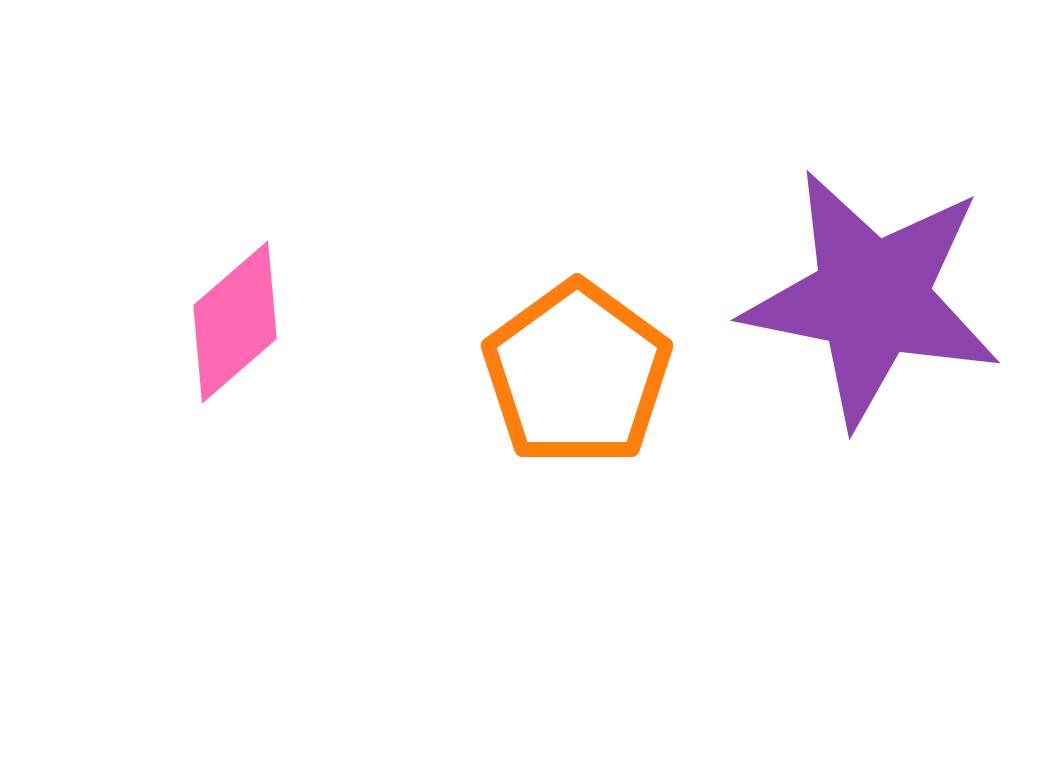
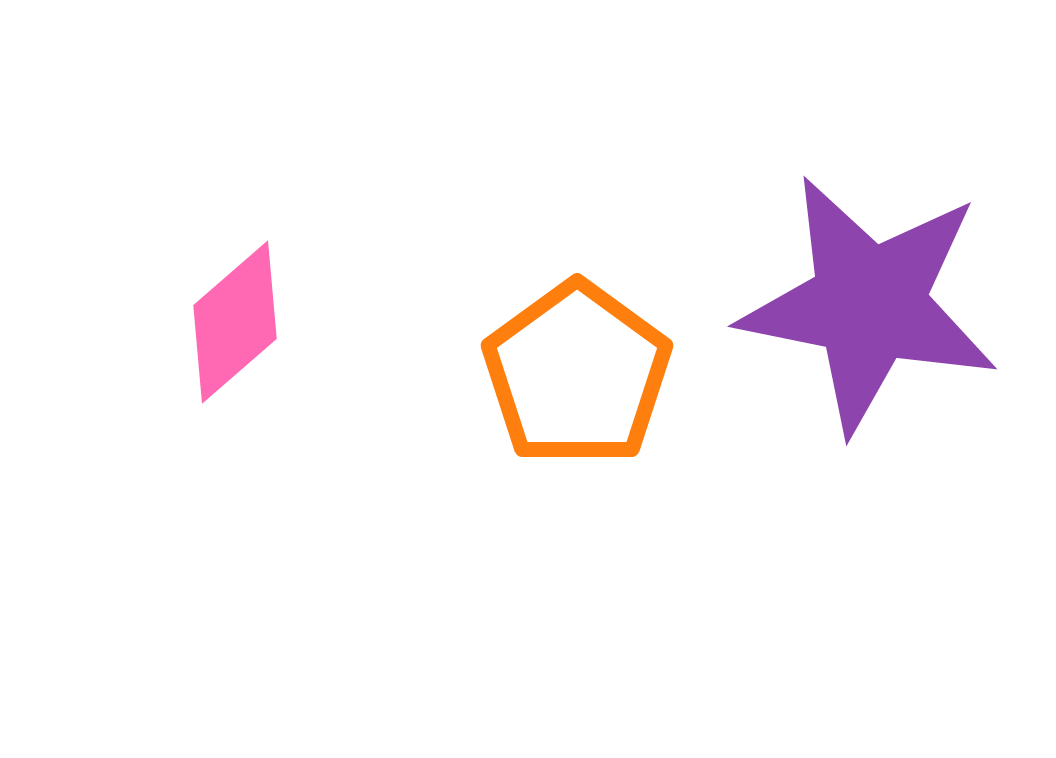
purple star: moved 3 px left, 6 px down
